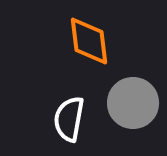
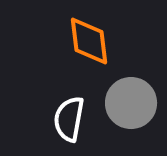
gray circle: moved 2 px left
